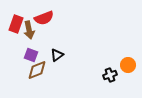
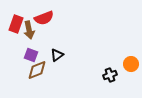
orange circle: moved 3 px right, 1 px up
